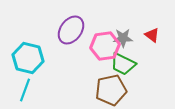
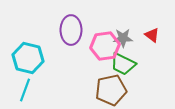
purple ellipse: rotated 36 degrees counterclockwise
